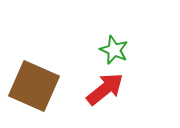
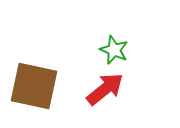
brown square: rotated 12 degrees counterclockwise
